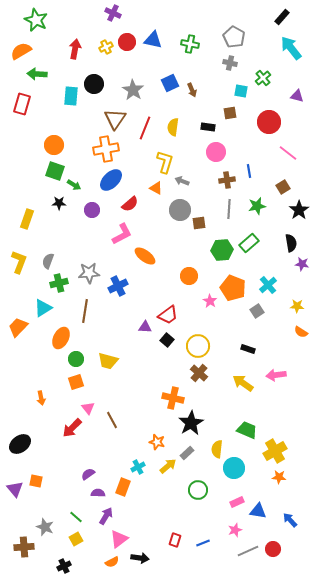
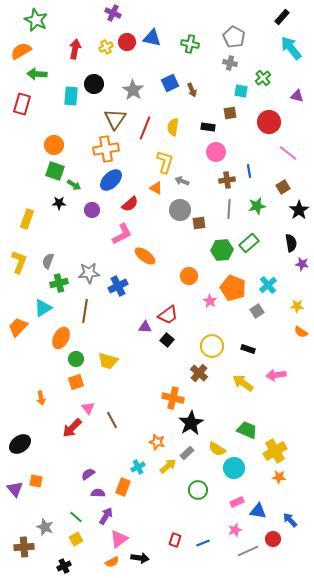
blue triangle at (153, 40): moved 1 px left, 2 px up
yellow circle at (198, 346): moved 14 px right
yellow semicircle at (217, 449): rotated 66 degrees counterclockwise
red circle at (273, 549): moved 10 px up
